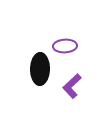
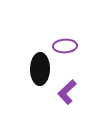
purple L-shape: moved 5 px left, 6 px down
